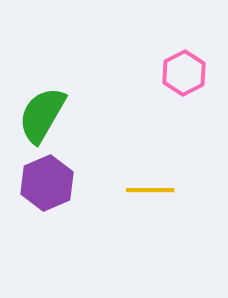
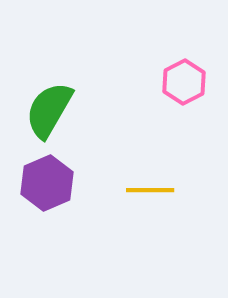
pink hexagon: moved 9 px down
green semicircle: moved 7 px right, 5 px up
